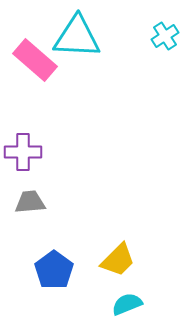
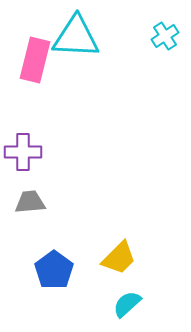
cyan triangle: moved 1 px left
pink rectangle: rotated 63 degrees clockwise
yellow trapezoid: moved 1 px right, 2 px up
cyan semicircle: rotated 20 degrees counterclockwise
